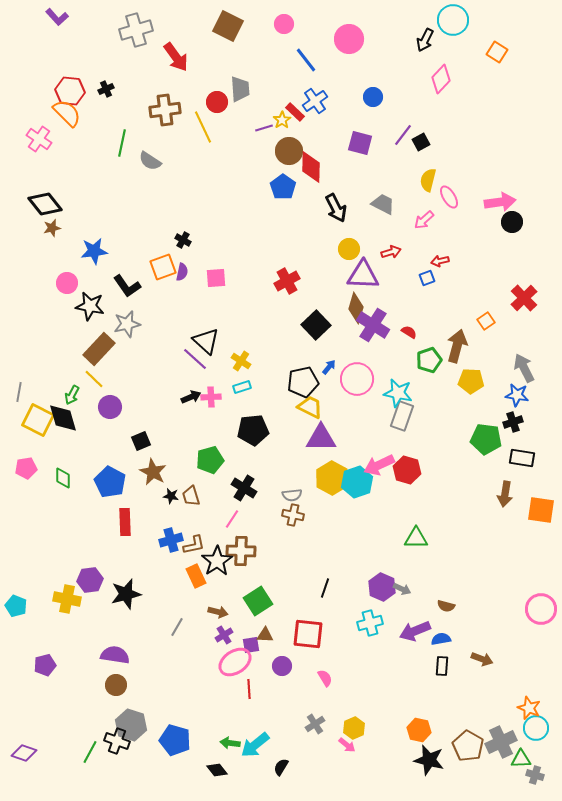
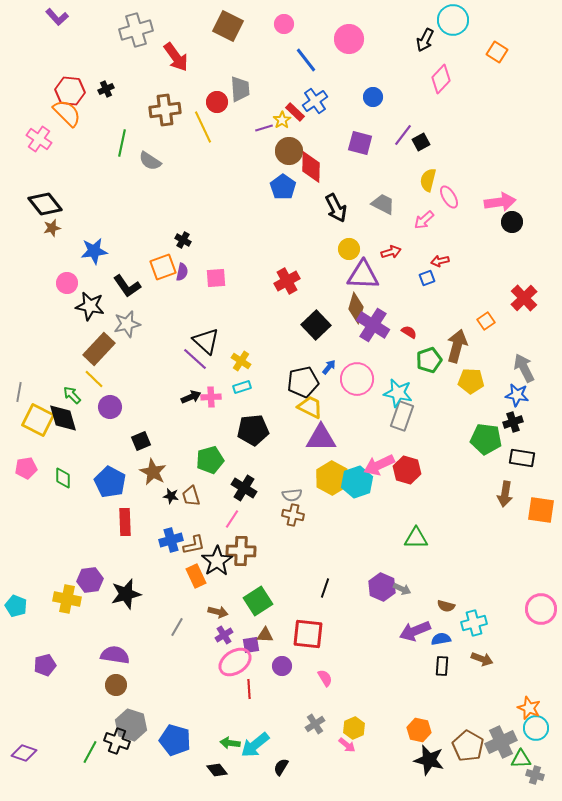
green arrow at (72, 395): rotated 108 degrees clockwise
cyan cross at (370, 623): moved 104 px right
